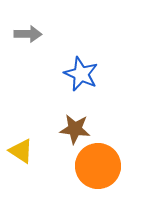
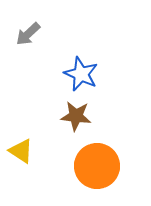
gray arrow: rotated 136 degrees clockwise
brown star: moved 1 px right, 13 px up
orange circle: moved 1 px left
